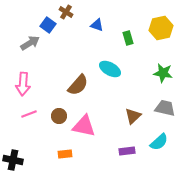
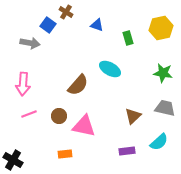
gray arrow: rotated 42 degrees clockwise
black cross: rotated 18 degrees clockwise
